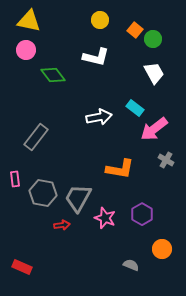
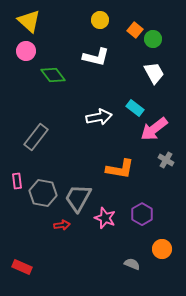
yellow triangle: rotated 30 degrees clockwise
pink circle: moved 1 px down
pink rectangle: moved 2 px right, 2 px down
gray semicircle: moved 1 px right, 1 px up
